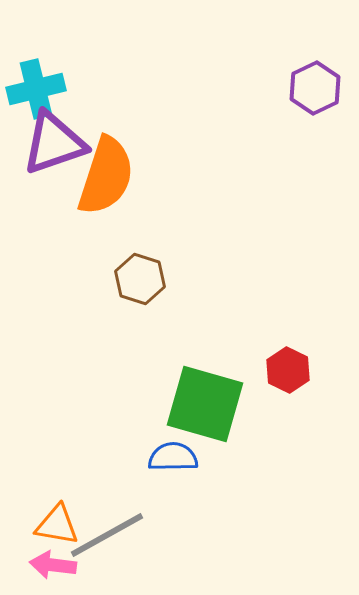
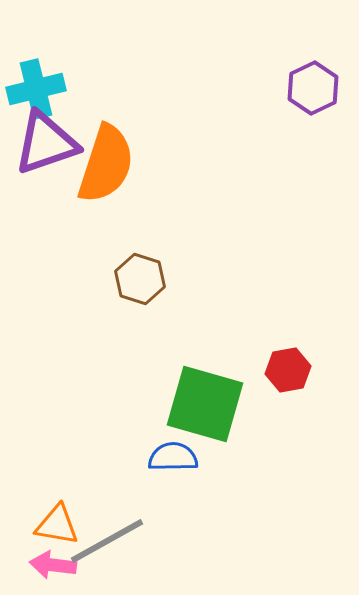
purple hexagon: moved 2 px left
purple triangle: moved 8 px left
orange semicircle: moved 12 px up
red hexagon: rotated 24 degrees clockwise
gray line: moved 6 px down
